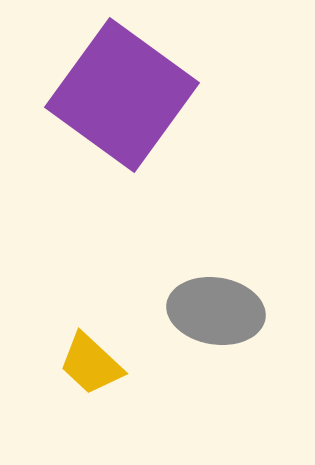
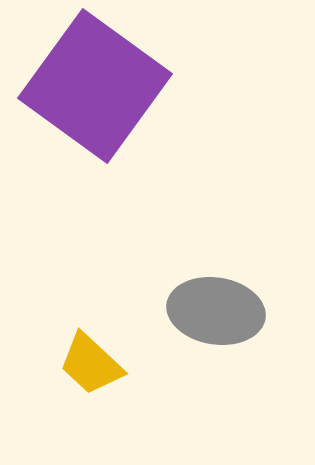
purple square: moved 27 px left, 9 px up
